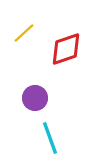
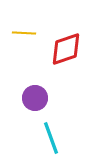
yellow line: rotated 45 degrees clockwise
cyan line: moved 1 px right
